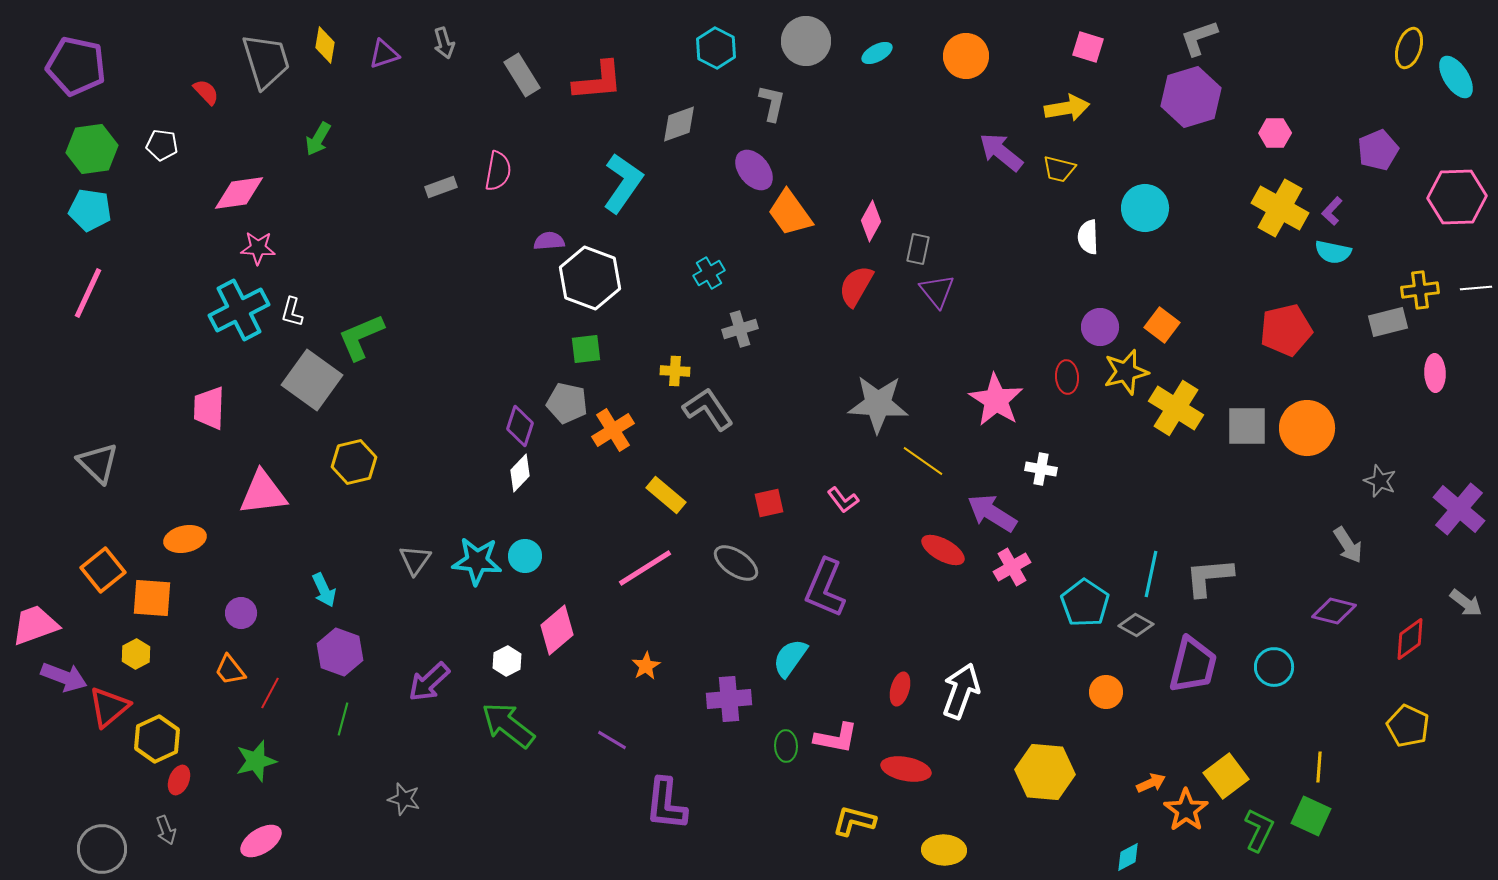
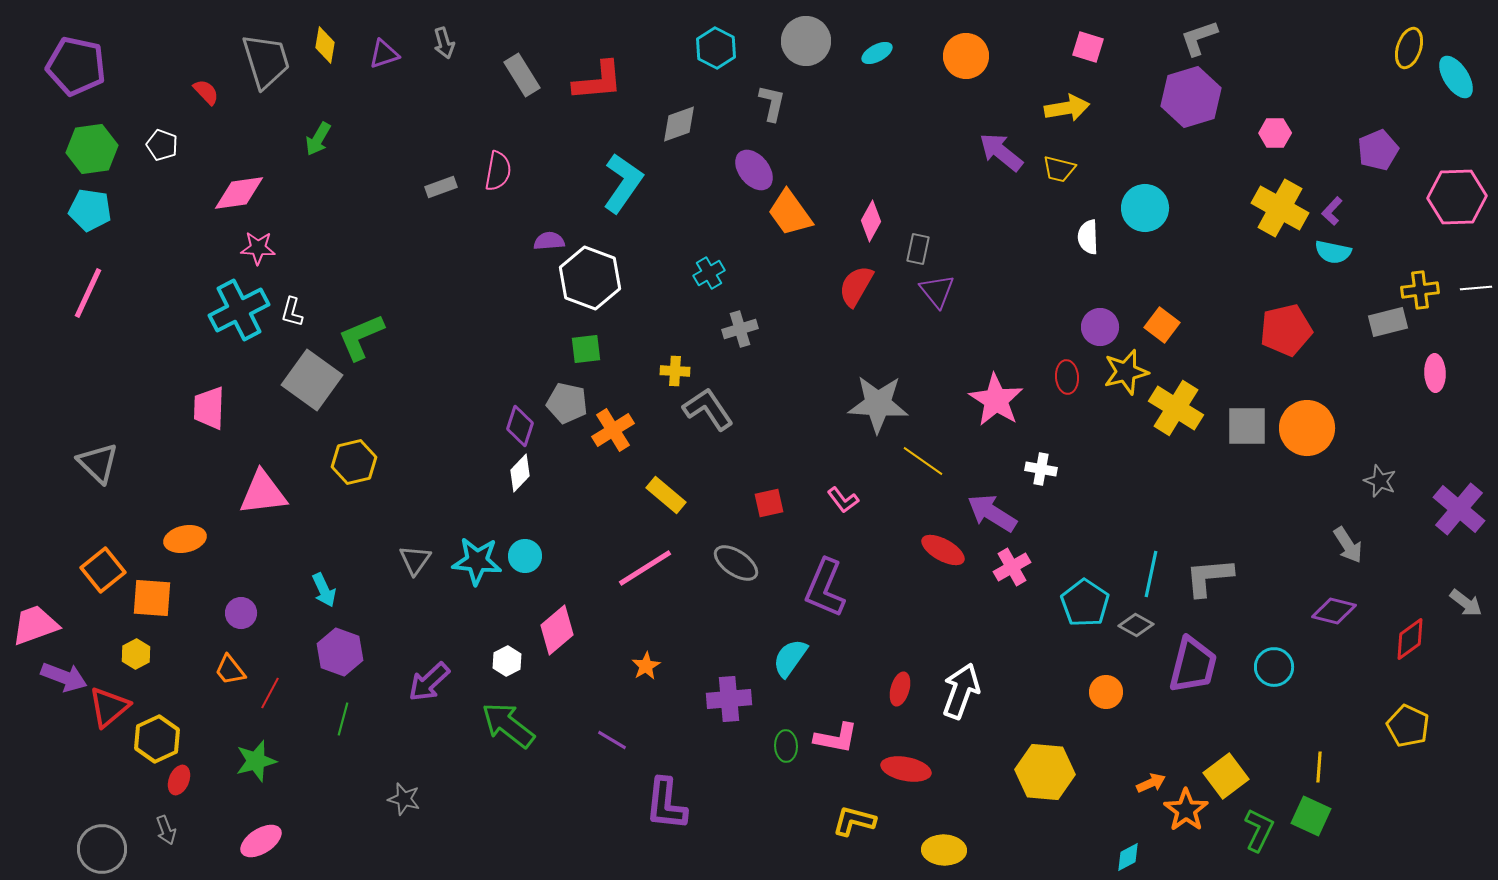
white pentagon at (162, 145): rotated 12 degrees clockwise
